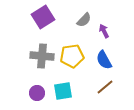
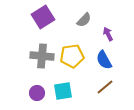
purple arrow: moved 4 px right, 3 px down
